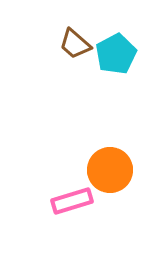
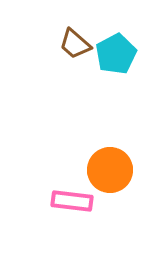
pink rectangle: rotated 24 degrees clockwise
